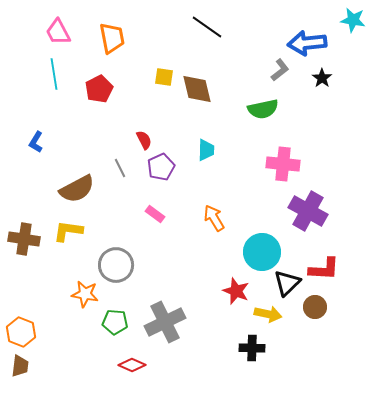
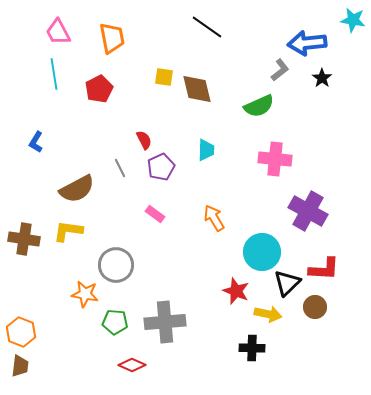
green semicircle: moved 4 px left, 3 px up; rotated 12 degrees counterclockwise
pink cross: moved 8 px left, 5 px up
gray cross: rotated 21 degrees clockwise
